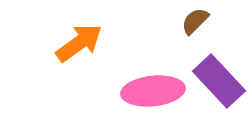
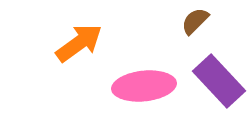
pink ellipse: moved 9 px left, 5 px up
